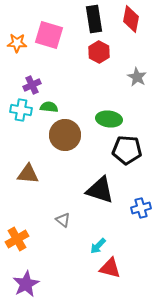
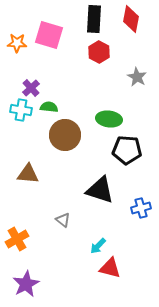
black rectangle: rotated 12 degrees clockwise
purple cross: moved 1 px left, 3 px down; rotated 18 degrees counterclockwise
